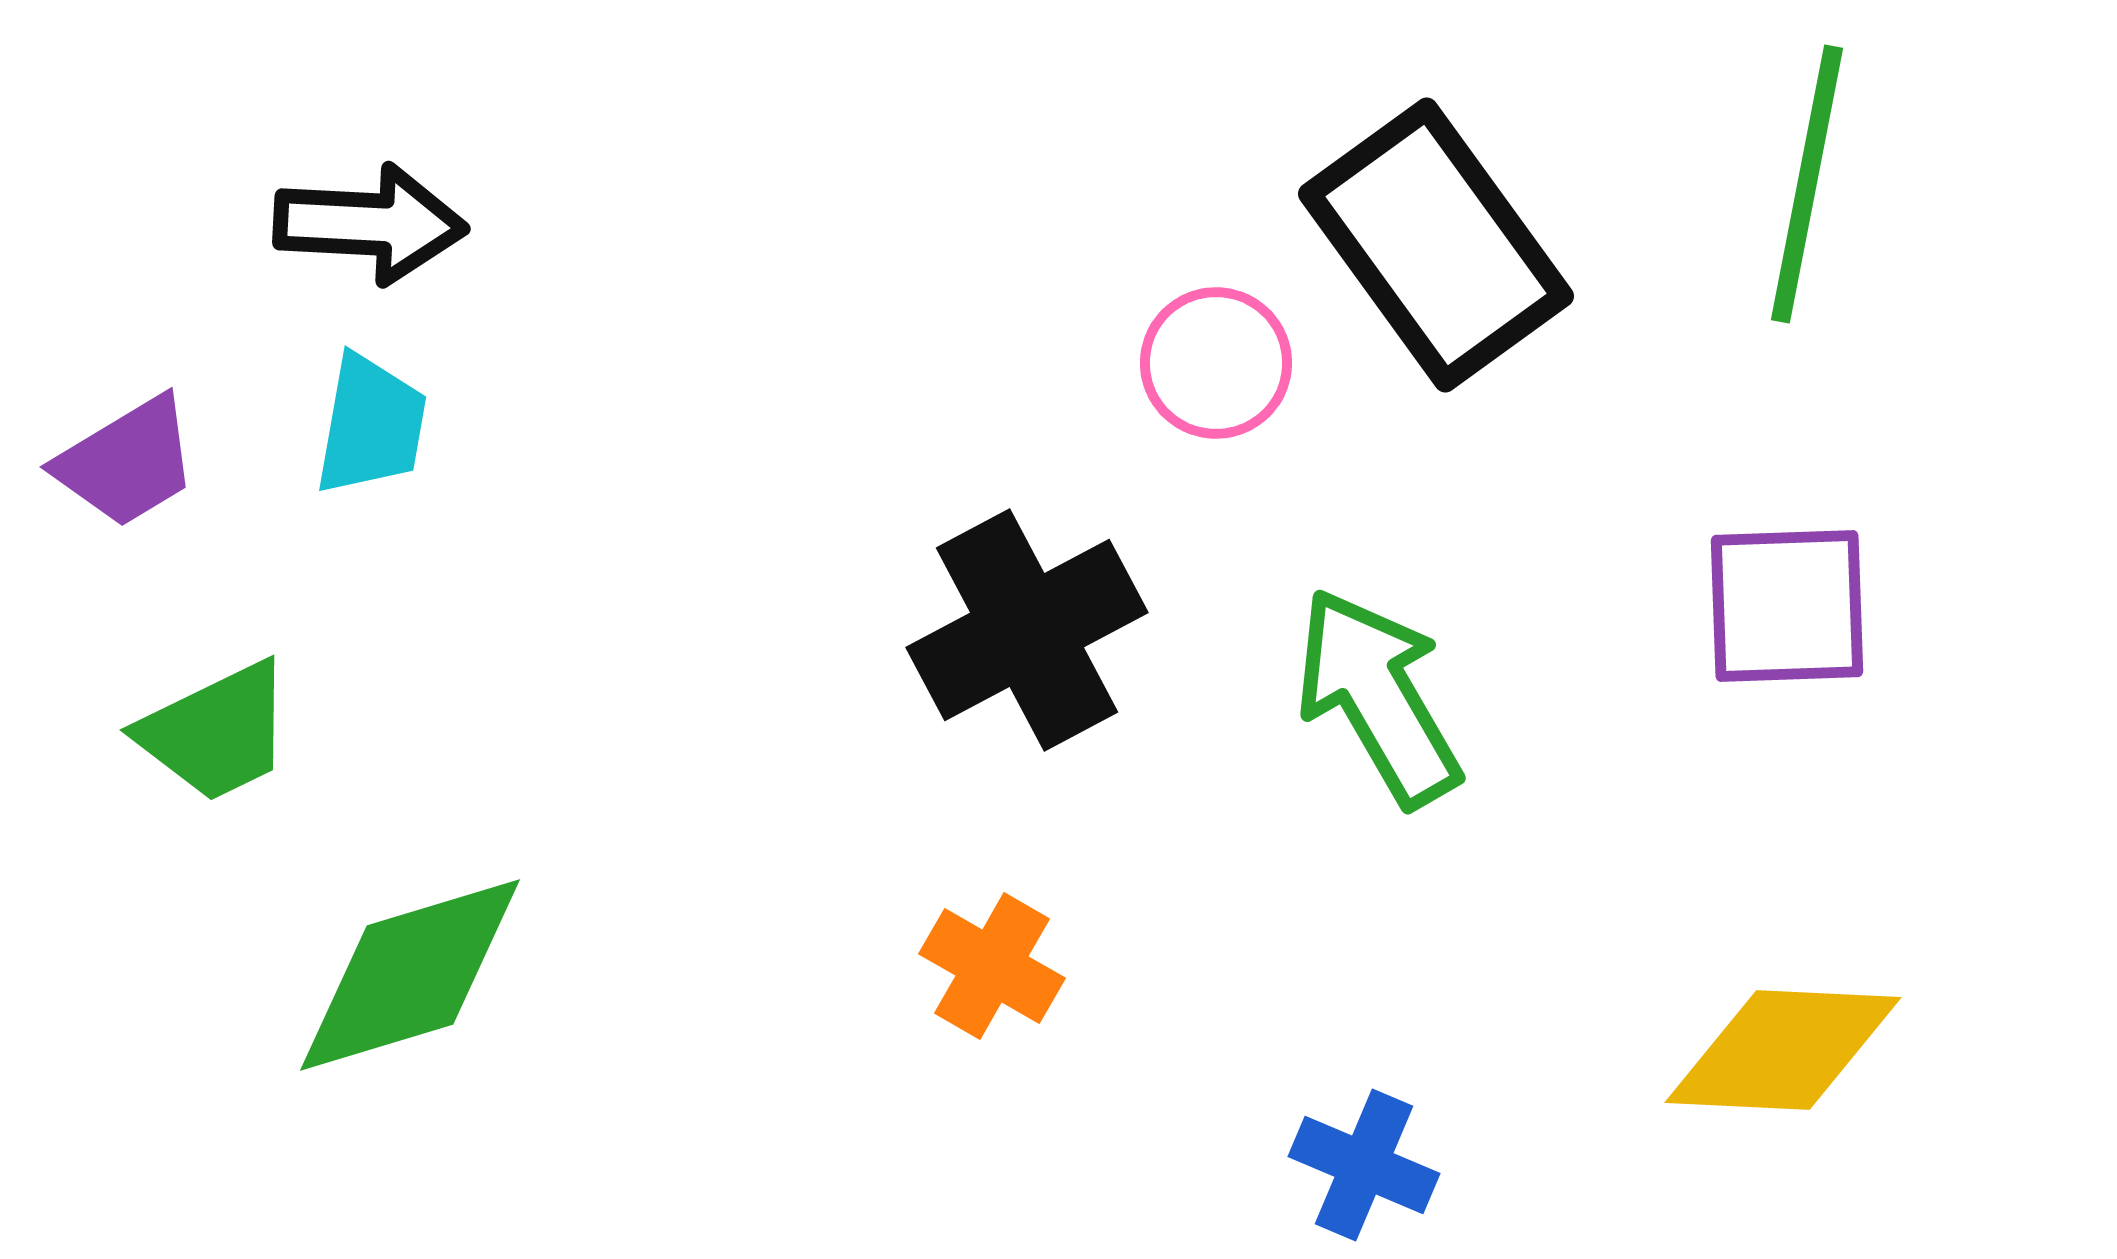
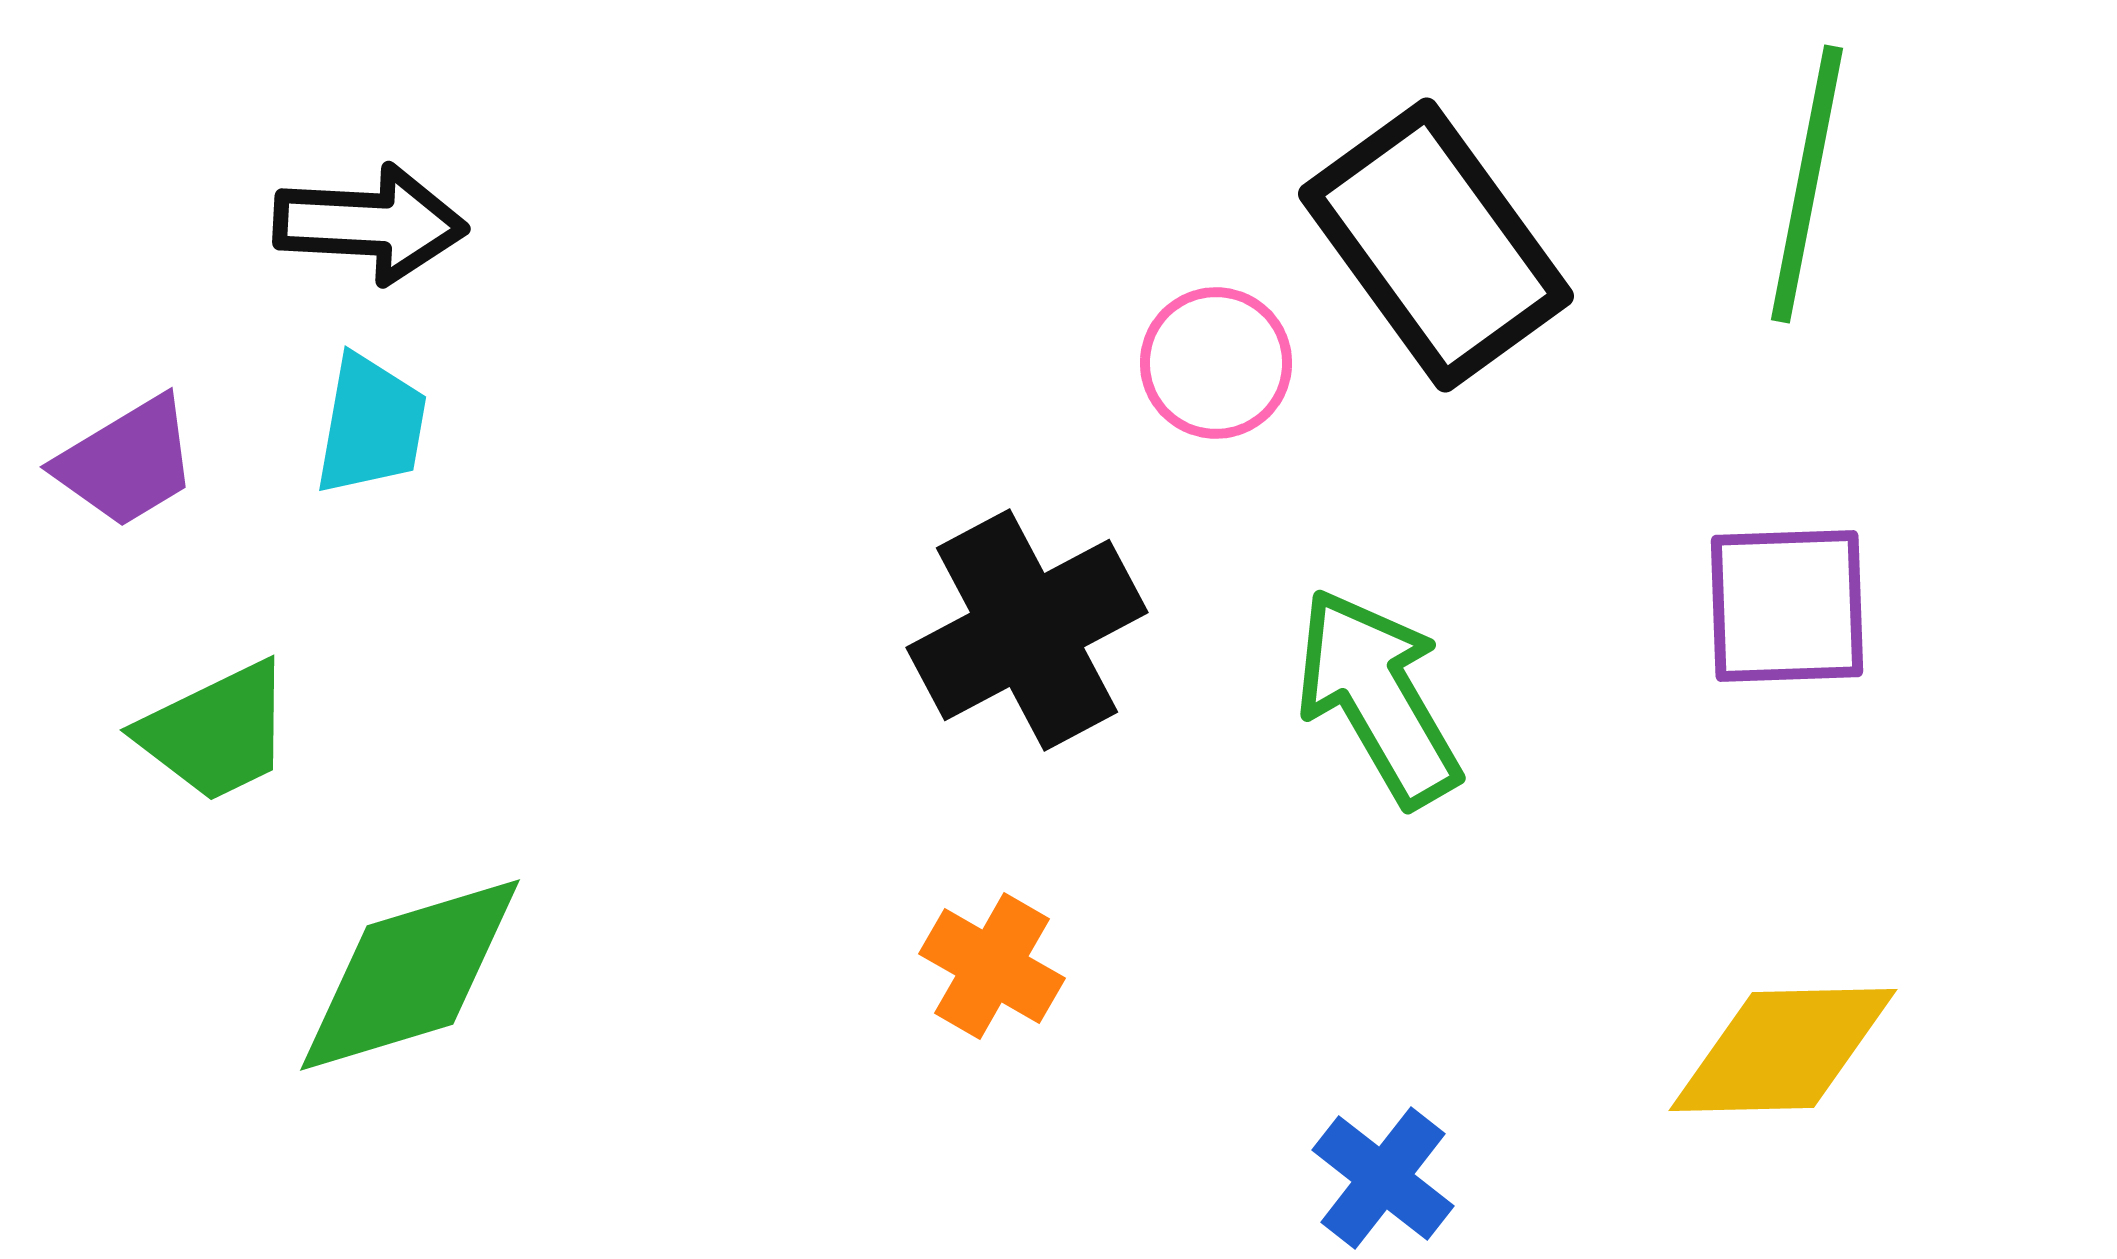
yellow diamond: rotated 4 degrees counterclockwise
blue cross: moved 19 px right, 13 px down; rotated 15 degrees clockwise
